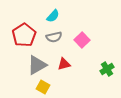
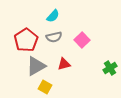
red pentagon: moved 2 px right, 5 px down
gray triangle: moved 1 px left, 1 px down
green cross: moved 3 px right, 1 px up
yellow square: moved 2 px right
